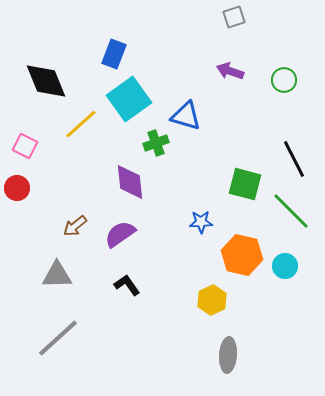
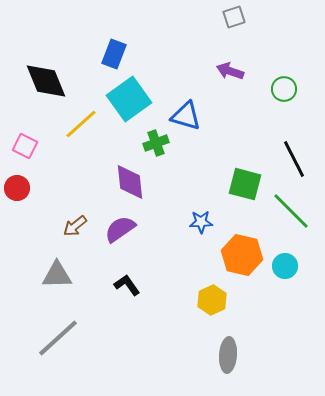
green circle: moved 9 px down
purple semicircle: moved 5 px up
